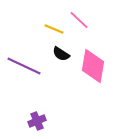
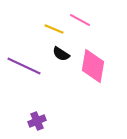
pink line: moved 1 px right; rotated 15 degrees counterclockwise
